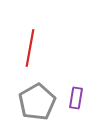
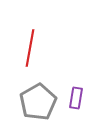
gray pentagon: moved 1 px right
